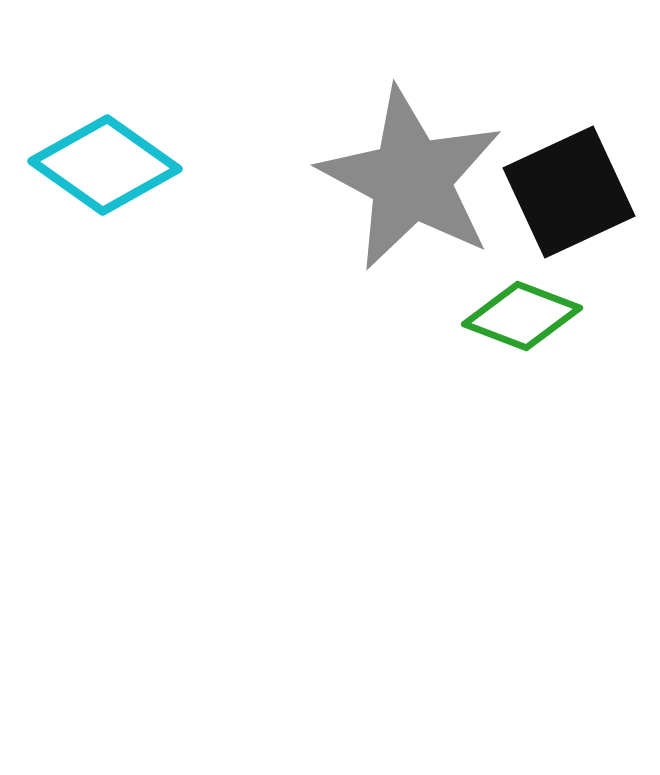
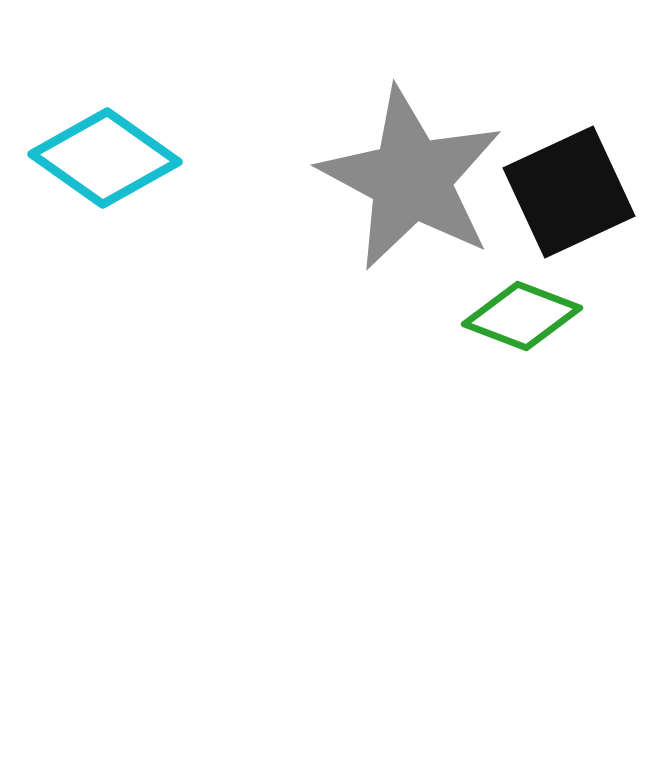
cyan diamond: moved 7 px up
